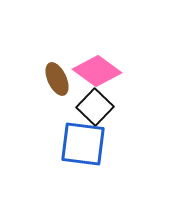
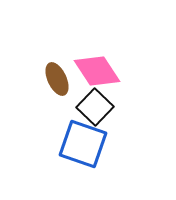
pink diamond: rotated 21 degrees clockwise
blue square: rotated 12 degrees clockwise
